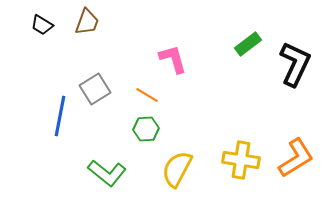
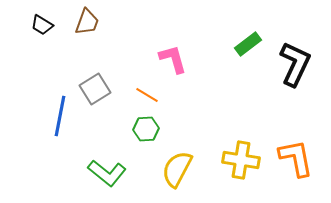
orange L-shape: rotated 69 degrees counterclockwise
